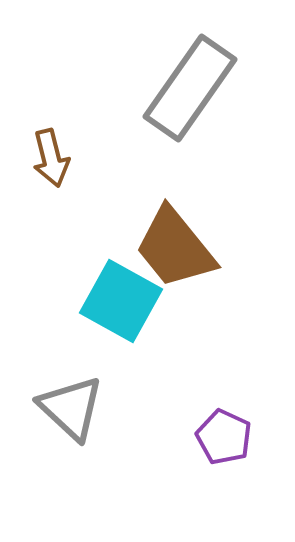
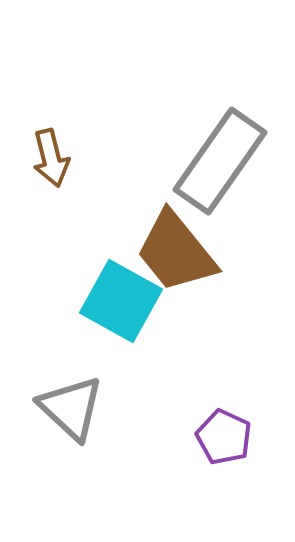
gray rectangle: moved 30 px right, 73 px down
brown trapezoid: moved 1 px right, 4 px down
